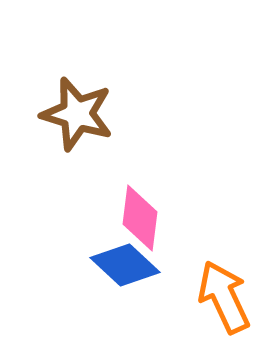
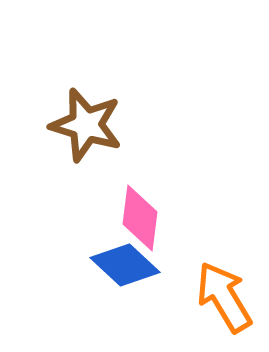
brown star: moved 9 px right, 11 px down
orange arrow: rotated 6 degrees counterclockwise
